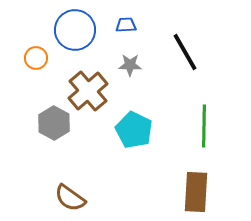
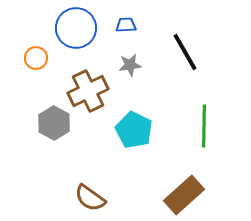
blue circle: moved 1 px right, 2 px up
gray star: rotated 10 degrees counterclockwise
brown cross: rotated 15 degrees clockwise
brown rectangle: moved 12 px left, 3 px down; rotated 45 degrees clockwise
brown semicircle: moved 20 px right
